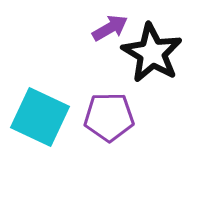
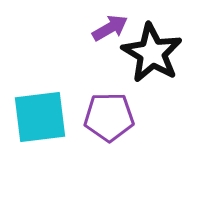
cyan square: rotated 32 degrees counterclockwise
